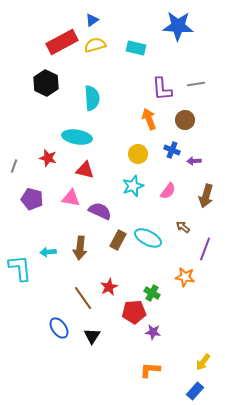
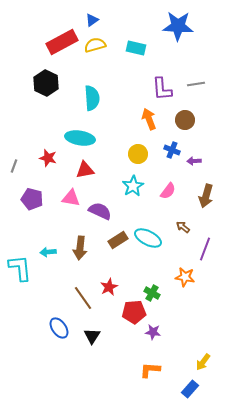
cyan ellipse at (77, 137): moved 3 px right, 1 px down
red triangle at (85, 170): rotated 24 degrees counterclockwise
cyan star at (133, 186): rotated 10 degrees counterclockwise
brown rectangle at (118, 240): rotated 30 degrees clockwise
blue rectangle at (195, 391): moved 5 px left, 2 px up
